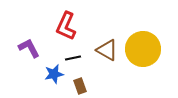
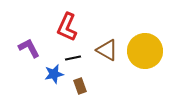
red L-shape: moved 1 px right, 1 px down
yellow circle: moved 2 px right, 2 px down
